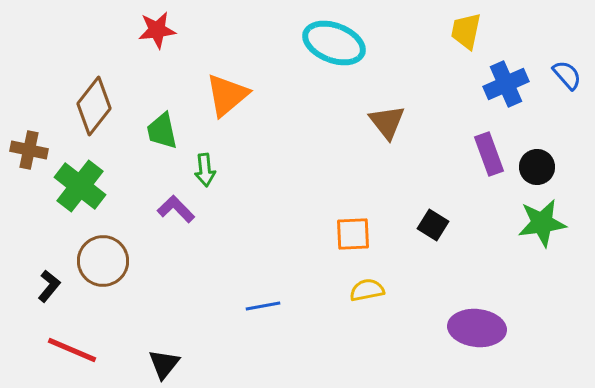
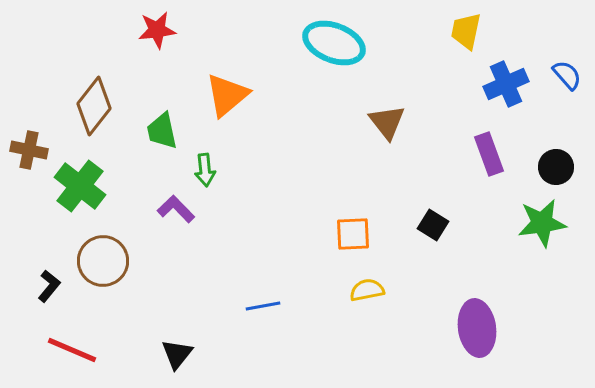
black circle: moved 19 px right
purple ellipse: rotated 76 degrees clockwise
black triangle: moved 13 px right, 10 px up
